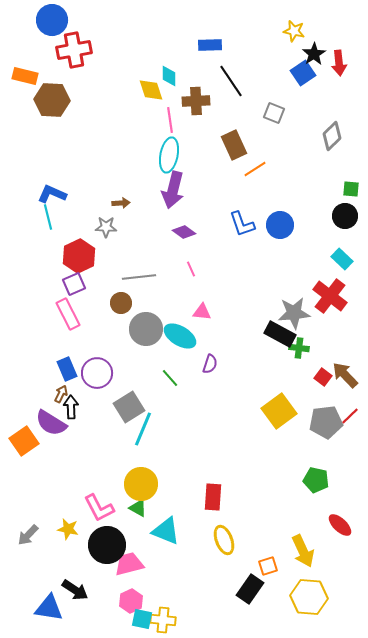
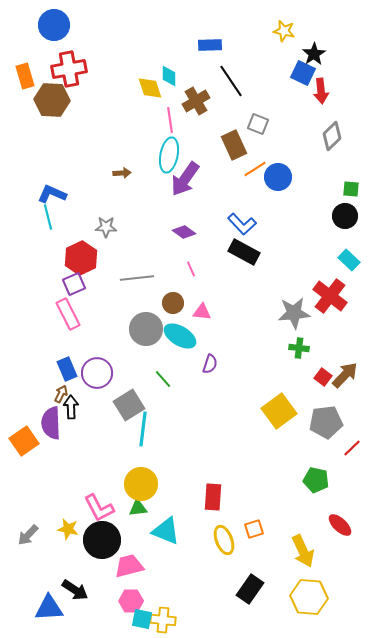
blue circle at (52, 20): moved 2 px right, 5 px down
yellow star at (294, 31): moved 10 px left
red cross at (74, 50): moved 5 px left, 19 px down
red arrow at (339, 63): moved 18 px left, 28 px down
blue square at (303, 73): rotated 30 degrees counterclockwise
orange rectangle at (25, 76): rotated 60 degrees clockwise
yellow diamond at (151, 90): moved 1 px left, 2 px up
brown cross at (196, 101): rotated 28 degrees counterclockwise
gray square at (274, 113): moved 16 px left, 11 px down
purple arrow at (173, 190): moved 12 px right, 11 px up; rotated 21 degrees clockwise
brown arrow at (121, 203): moved 1 px right, 30 px up
blue L-shape at (242, 224): rotated 24 degrees counterclockwise
blue circle at (280, 225): moved 2 px left, 48 px up
red hexagon at (79, 256): moved 2 px right, 2 px down
cyan rectangle at (342, 259): moved 7 px right, 1 px down
gray line at (139, 277): moved 2 px left, 1 px down
brown circle at (121, 303): moved 52 px right
black rectangle at (280, 334): moved 36 px left, 82 px up
brown arrow at (345, 375): rotated 88 degrees clockwise
green line at (170, 378): moved 7 px left, 1 px down
gray square at (129, 407): moved 2 px up
red line at (350, 416): moved 2 px right, 32 px down
purple semicircle at (51, 423): rotated 56 degrees clockwise
cyan line at (143, 429): rotated 16 degrees counterclockwise
green triangle at (138, 508): rotated 36 degrees counterclockwise
black circle at (107, 545): moved 5 px left, 5 px up
pink trapezoid at (129, 564): moved 2 px down
orange square at (268, 566): moved 14 px left, 37 px up
pink hexagon at (131, 601): rotated 25 degrees clockwise
blue triangle at (49, 608): rotated 12 degrees counterclockwise
